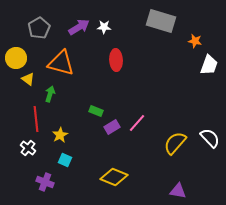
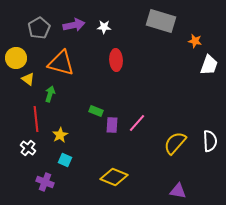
purple arrow: moved 5 px left, 2 px up; rotated 20 degrees clockwise
purple rectangle: moved 2 px up; rotated 56 degrees counterclockwise
white semicircle: moved 3 px down; rotated 40 degrees clockwise
